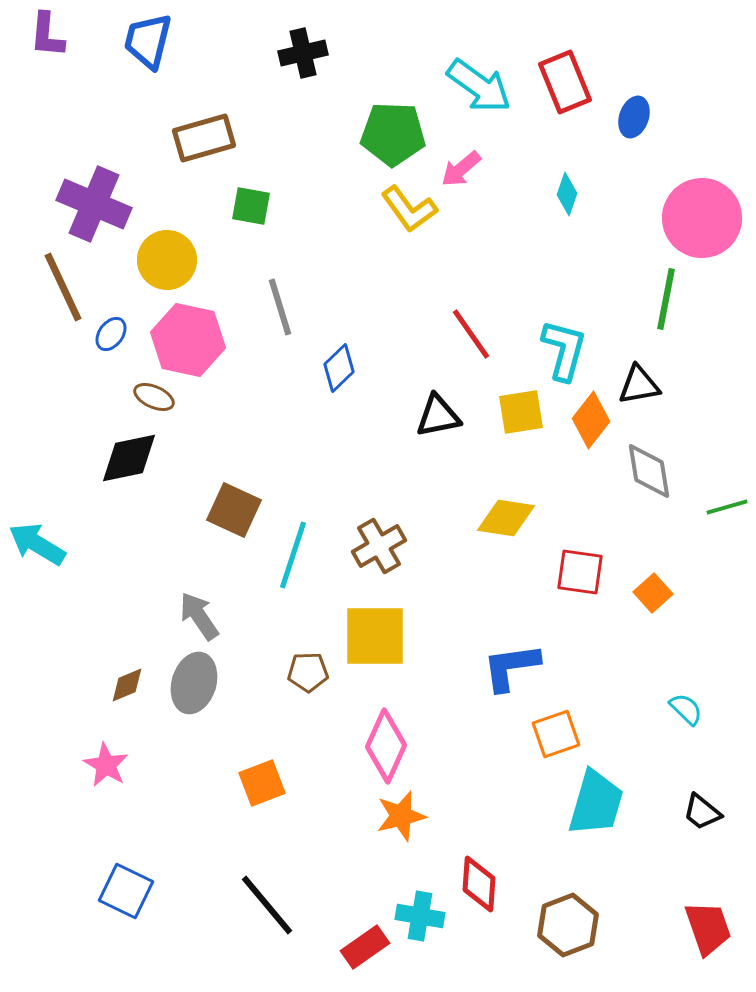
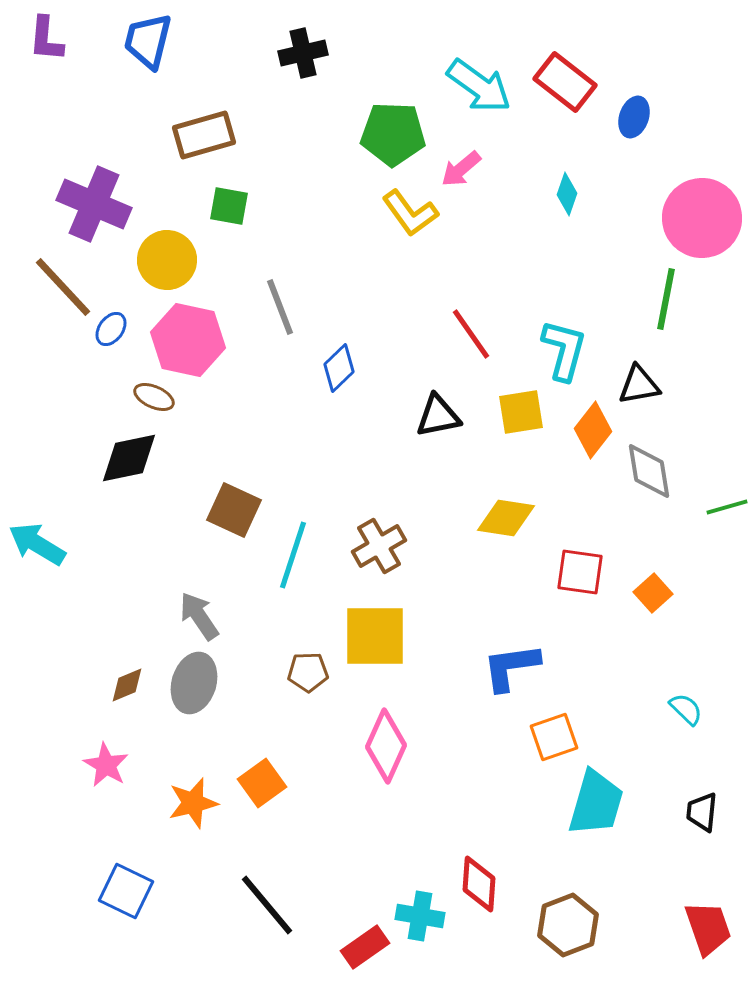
purple L-shape at (47, 35): moved 1 px left, 4 px down
red rectangle at (565, 82): rotated 30 degrees counterclockwise
brown rectangle at (204, 138): moved 3 px up
green square at (251, 206): moved 22 px left
yellow L-shape at (409, 209): moved 1 px right, 4 px down
brown line at (63, 287): rotated 18 degrees counterclockwise
gray line at (280, 307): rotated 4 degrees counterclockwise
blue ellipse at (111, 334): moved 5 px up
orange diamond at (591, 420): moved 2 px right, 10 px down
orange square at (556, 734): moved 2 px left, 3 px down
orange square at (262, 783): rotated 15 degrees counterclockwise
black trapezoid at (702, 812): rotated 57 degrees clockwise
orange star at (401, 816): moved 208 px left, 13 px up
